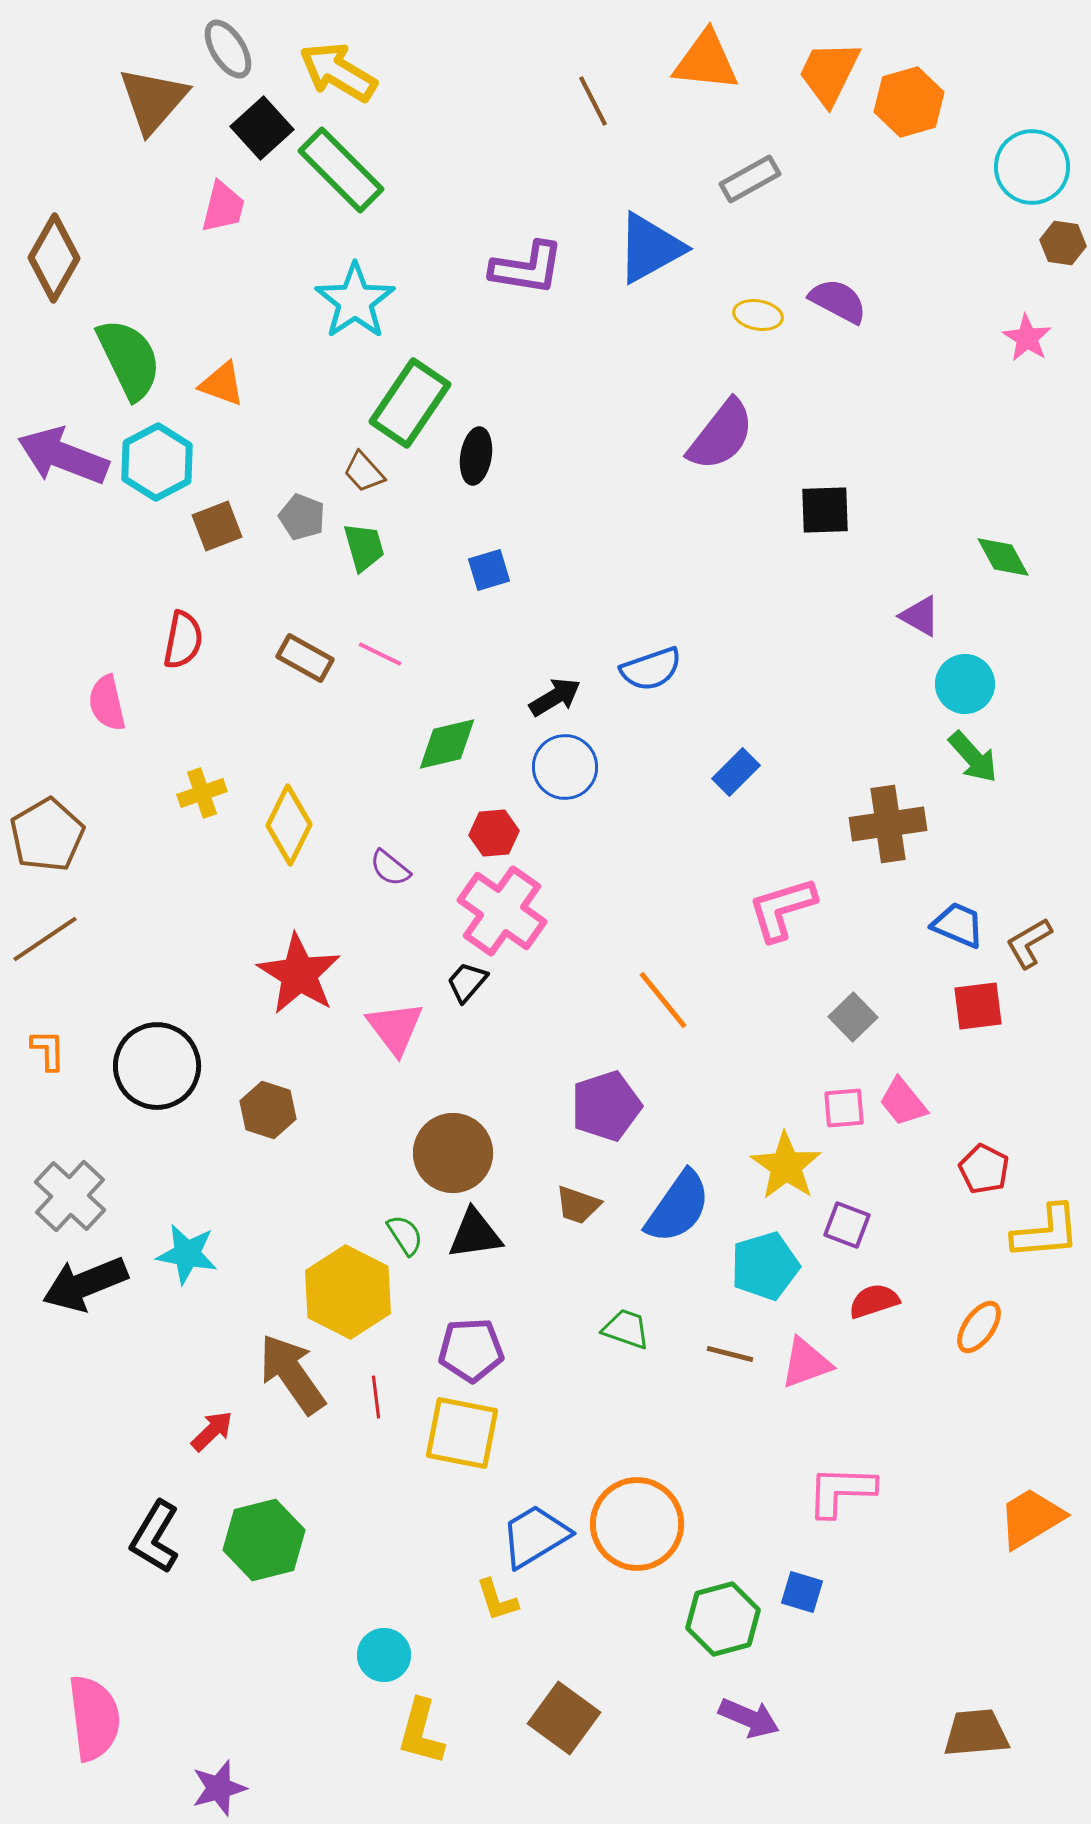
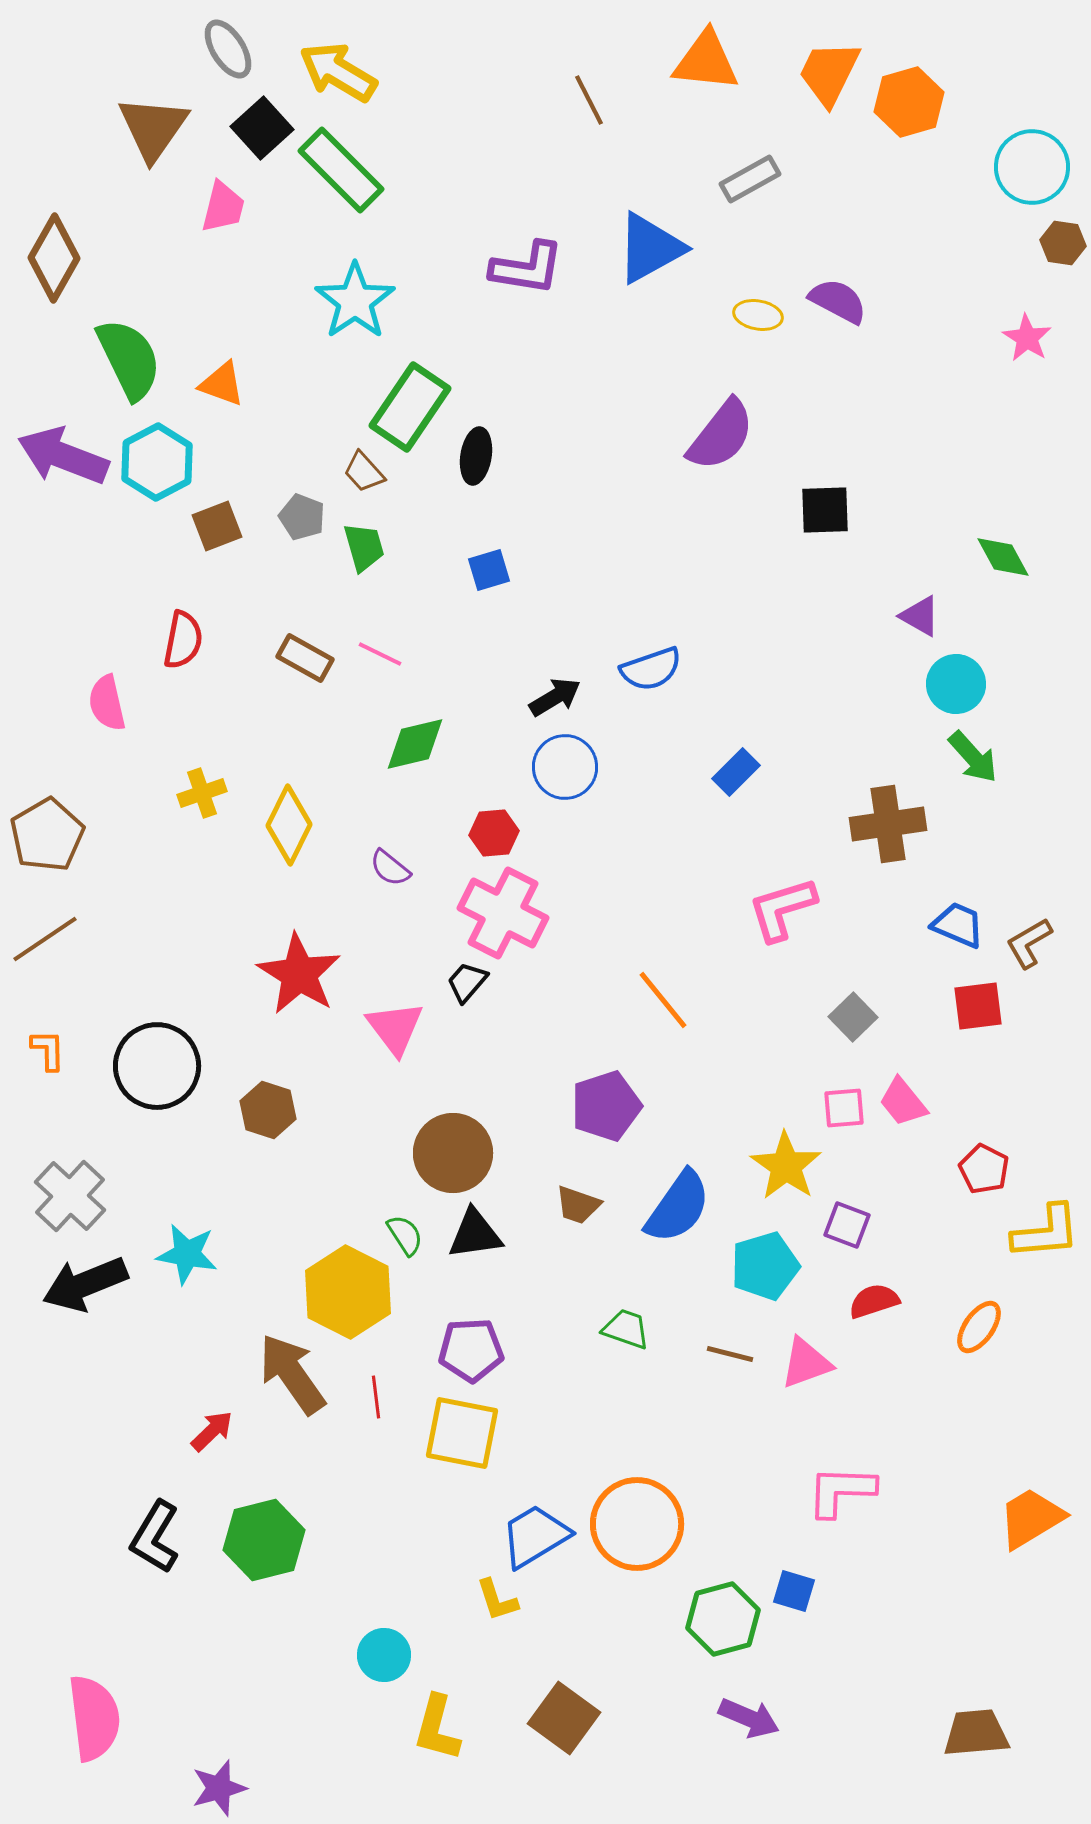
brown triangle at (153, 100): moved 28 px down; rotated 6 degrees counterclockwise
brown line at (593, 101): moved 4 px left, 1 px up
green rectangle at (410, 403): moved 4 px down
cyan circle at (965, 684): moved 9 px left
green diamond at (447, 744): moved 32 px left
pink cross at (502, 911): moved 1 px right, 2 px down; rotated 8 degrees counterclockwise
blue square at (802, 1592): moved 8 px left, 1 px up
yellow L-shape at (421, 1732): moved 16 px right, 4 px up
